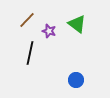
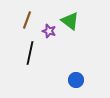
brown line: rotated 24 degrees counterclockwise
green triangle: moved 7 px left, 3 px up
